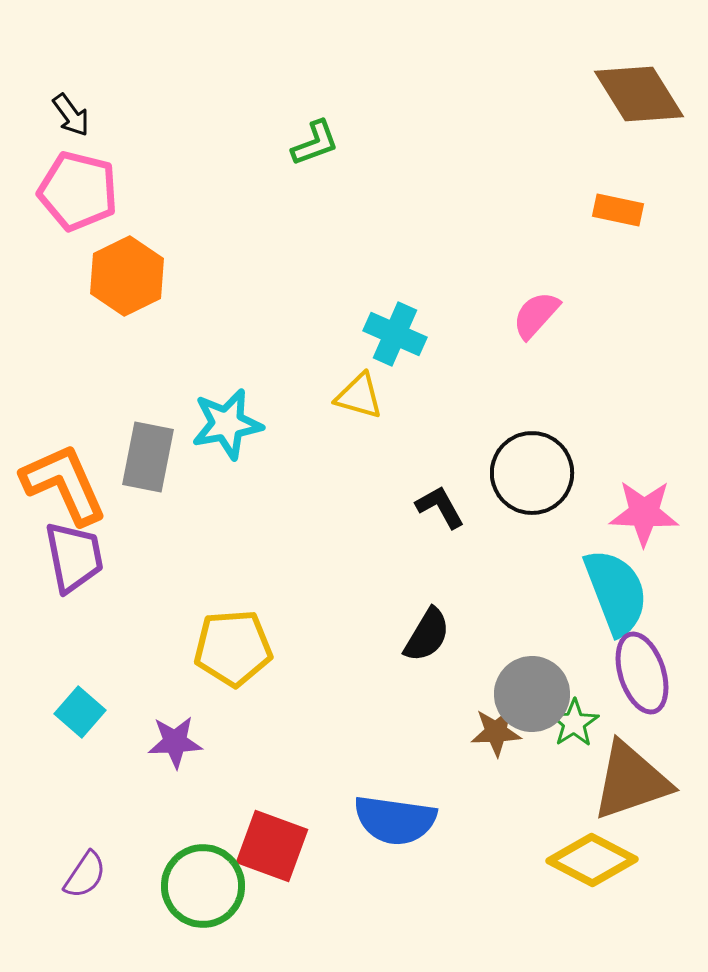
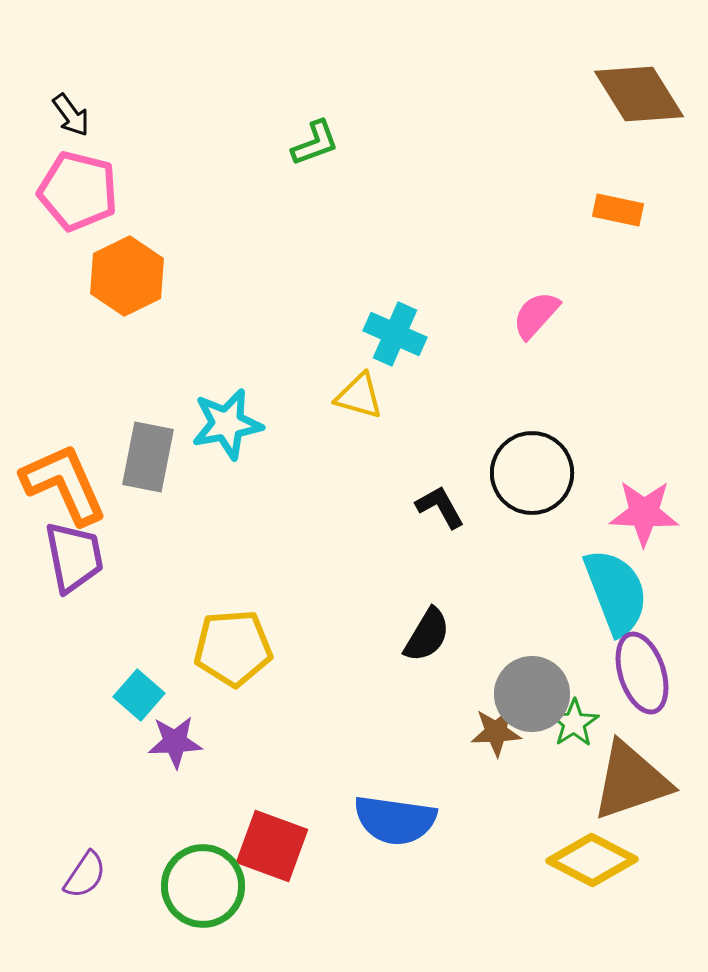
cyan square: moved 59 px right, 17 px up
